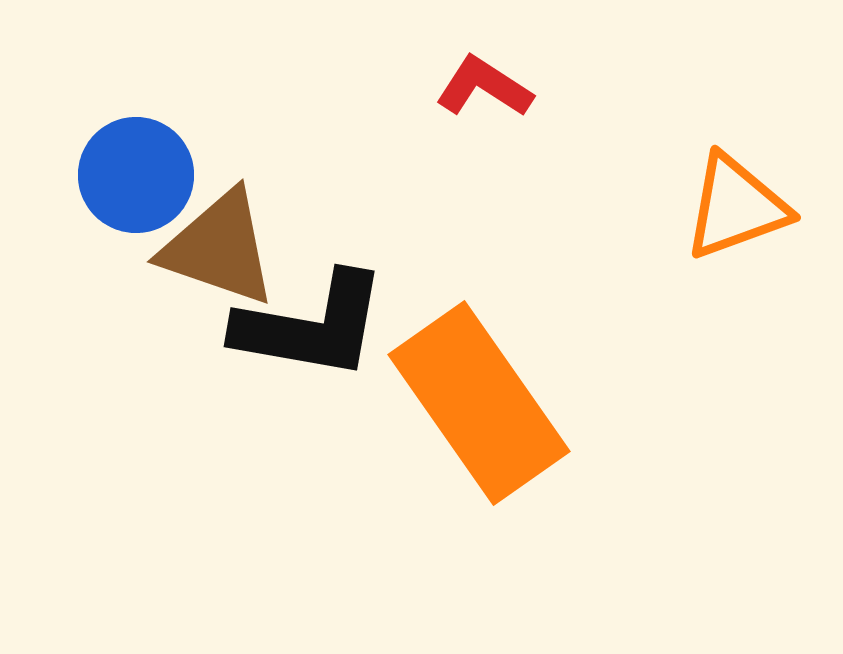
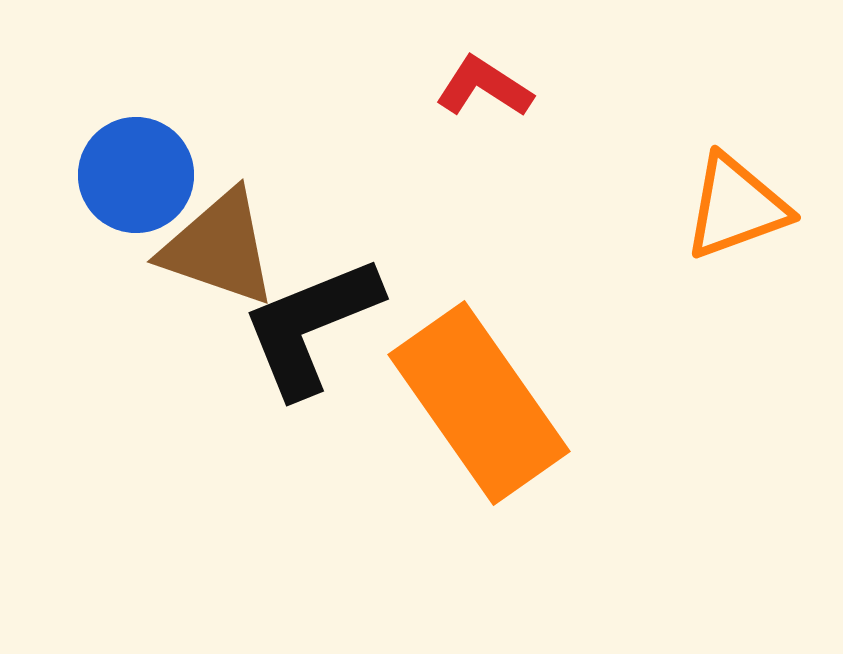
black L-shape: rotated 148 degrees clockwise
